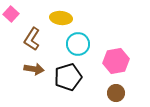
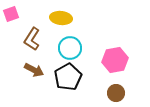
pink square: rotated 28 degrees clockwise
cyan circle: moved 8 px left, 4 px down
pink hexagon: moved 1 px left, 1 px up
brown arrow: moved 1 px down; rotated 18 degrees clockwise
black pentagon: rotated 12 degrees counterclockwise
